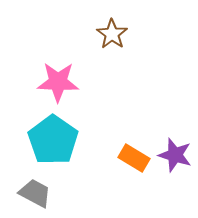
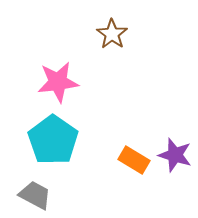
pink star: rotated 9 degrees counterclockwise
orange rectangle: moved 2 px down
gray trapezoid: moved 2 px down
